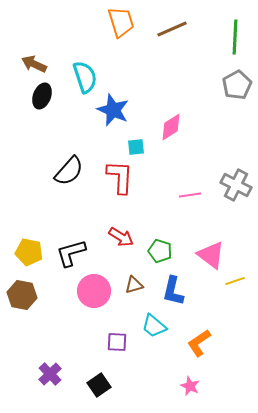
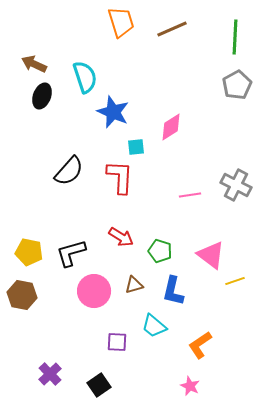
blue star: moved 2 px down
orange L-shape: moved 1 px right, 2 px down
